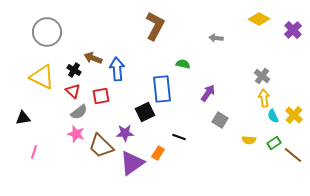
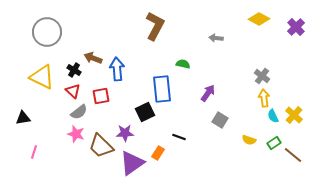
purple cross: moved 3 px right, 3 px up
yellow semicircle: rotated 16 degrees clockwise
